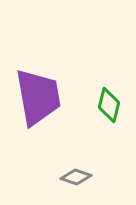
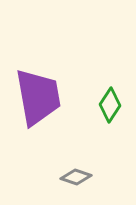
green diamond: moved 1 px right; rotated 20 degrees clockwise
